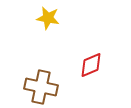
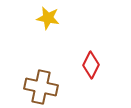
red diamond: rotated 40 degrees counterclockwise
